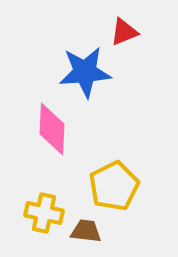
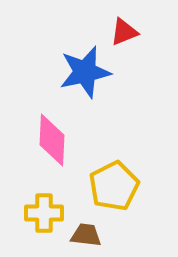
blue star: rotated 8 degrees counterclockwise
pink diamond: moved 11 px down
yellow cross: rotated 12 degrees counterclockwise
brown trapezoid: moved 4 px down
